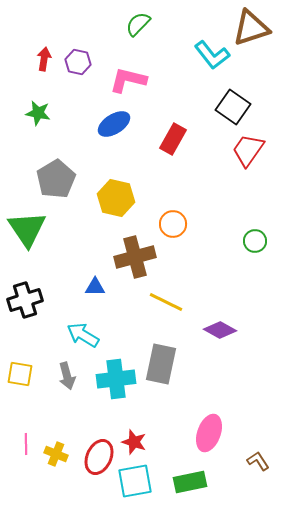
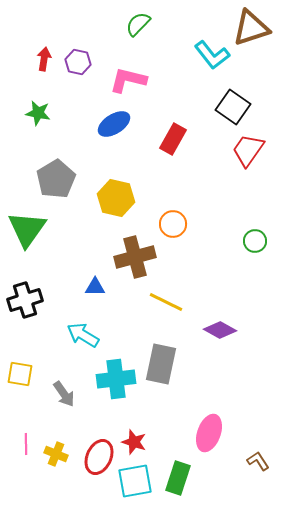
green triangle: rotated 9 degrees clockwise
gray arrow: moved 3 px left, 18 px down; rotated 20 degrees counterclockwise
green rectangle: moved 12 px left, 4 px up; rotated 60 degrees counterclockwise
